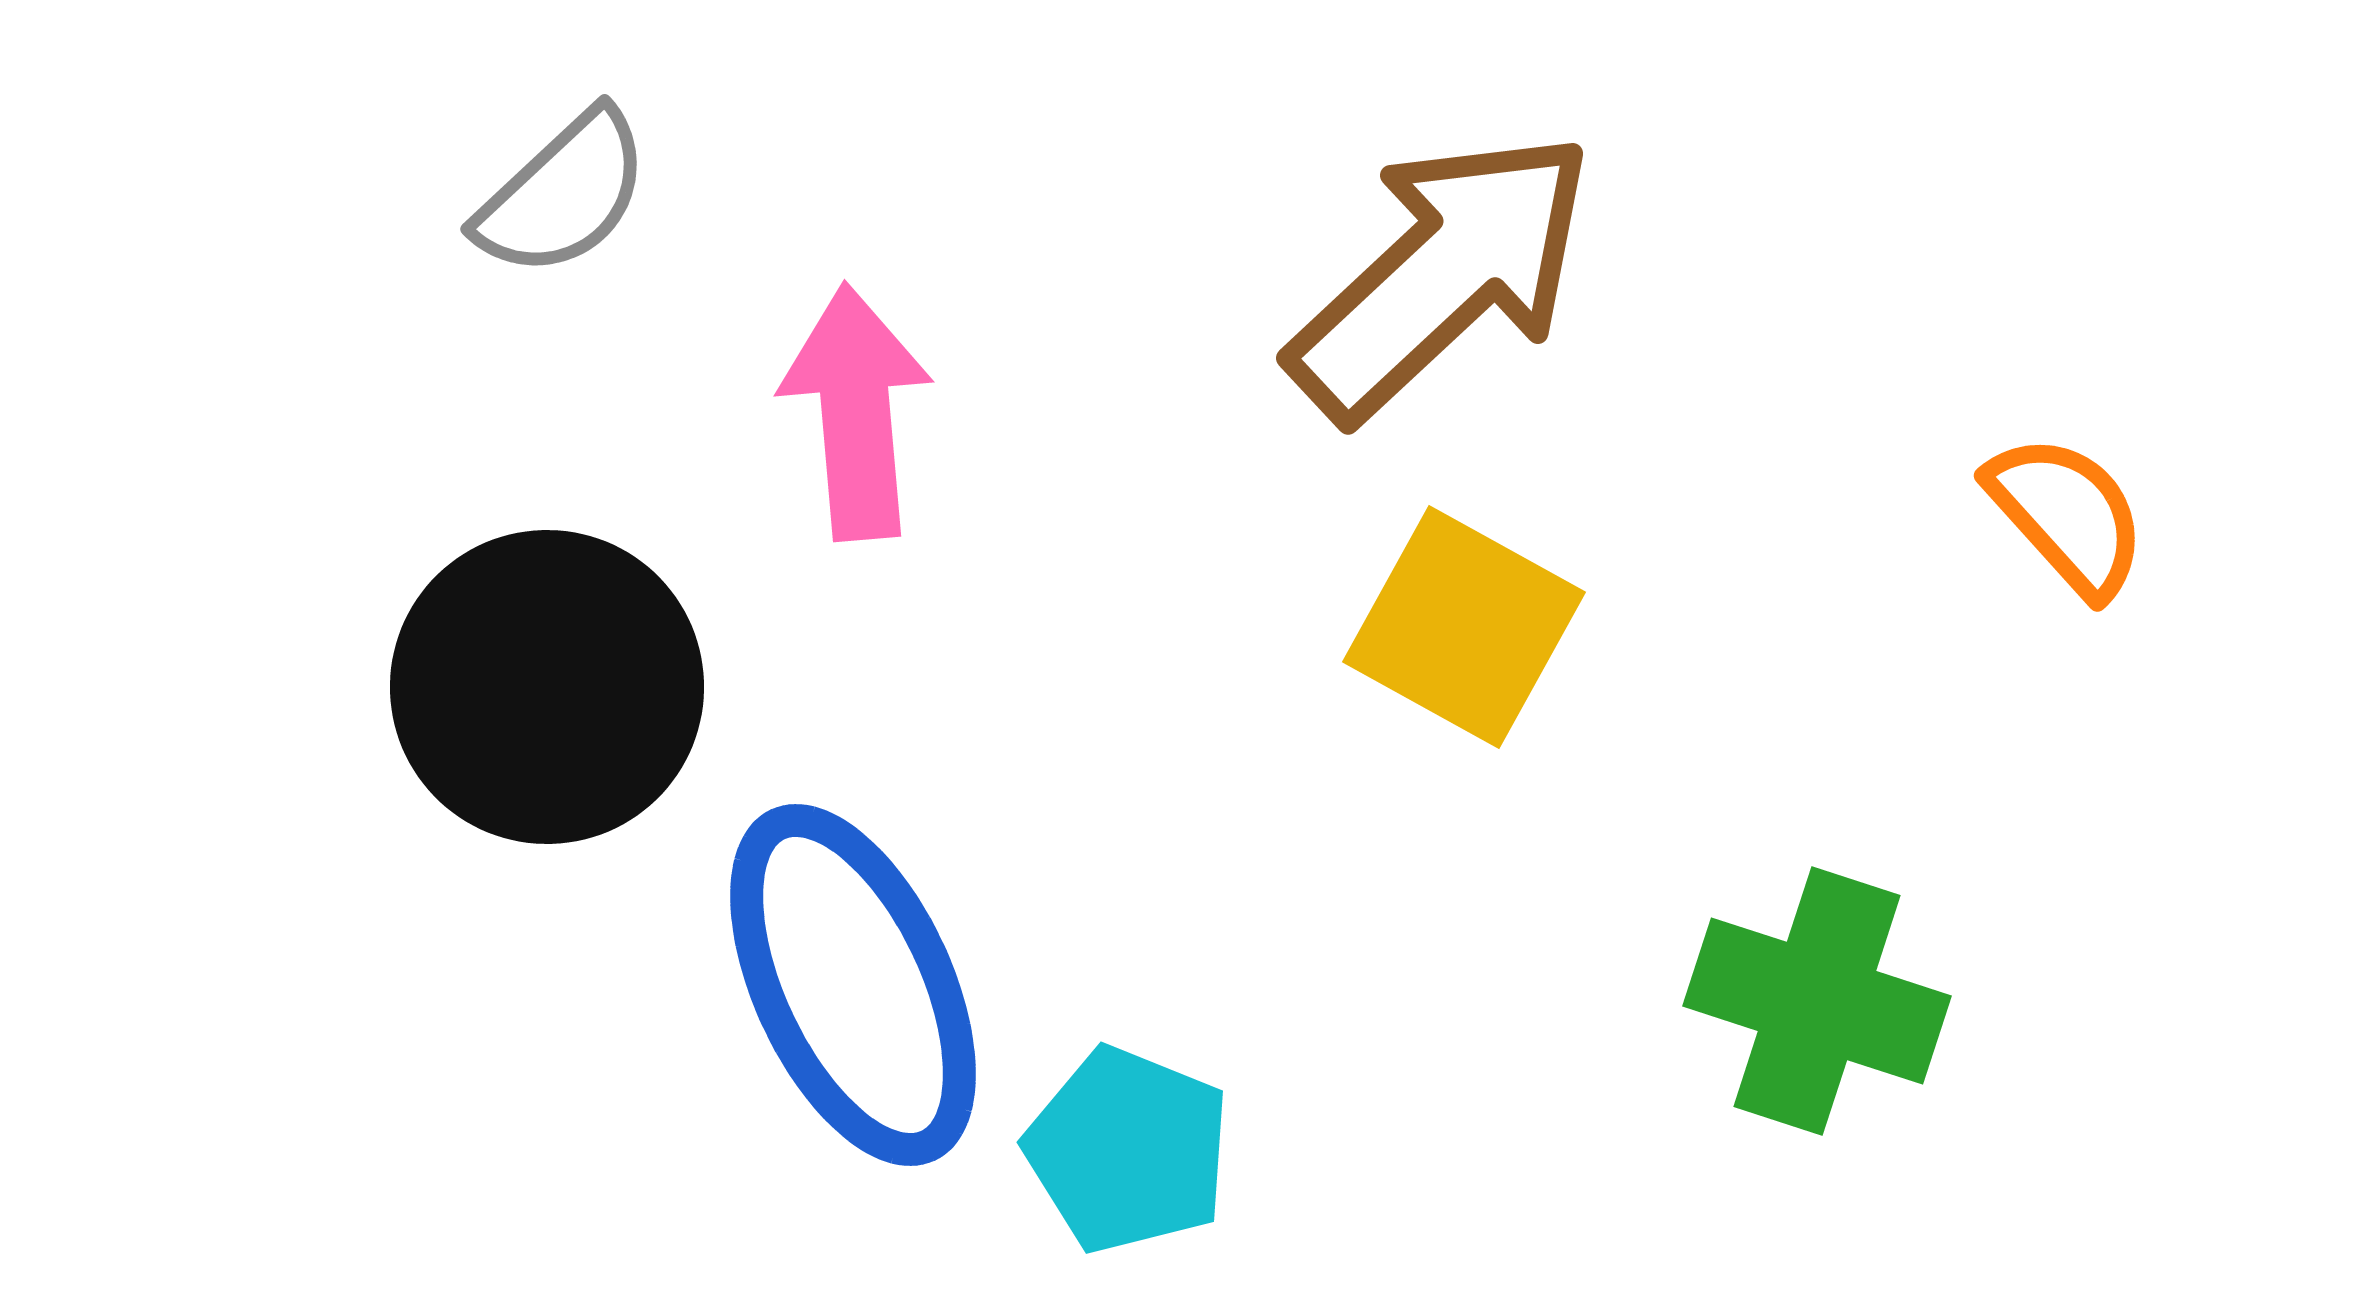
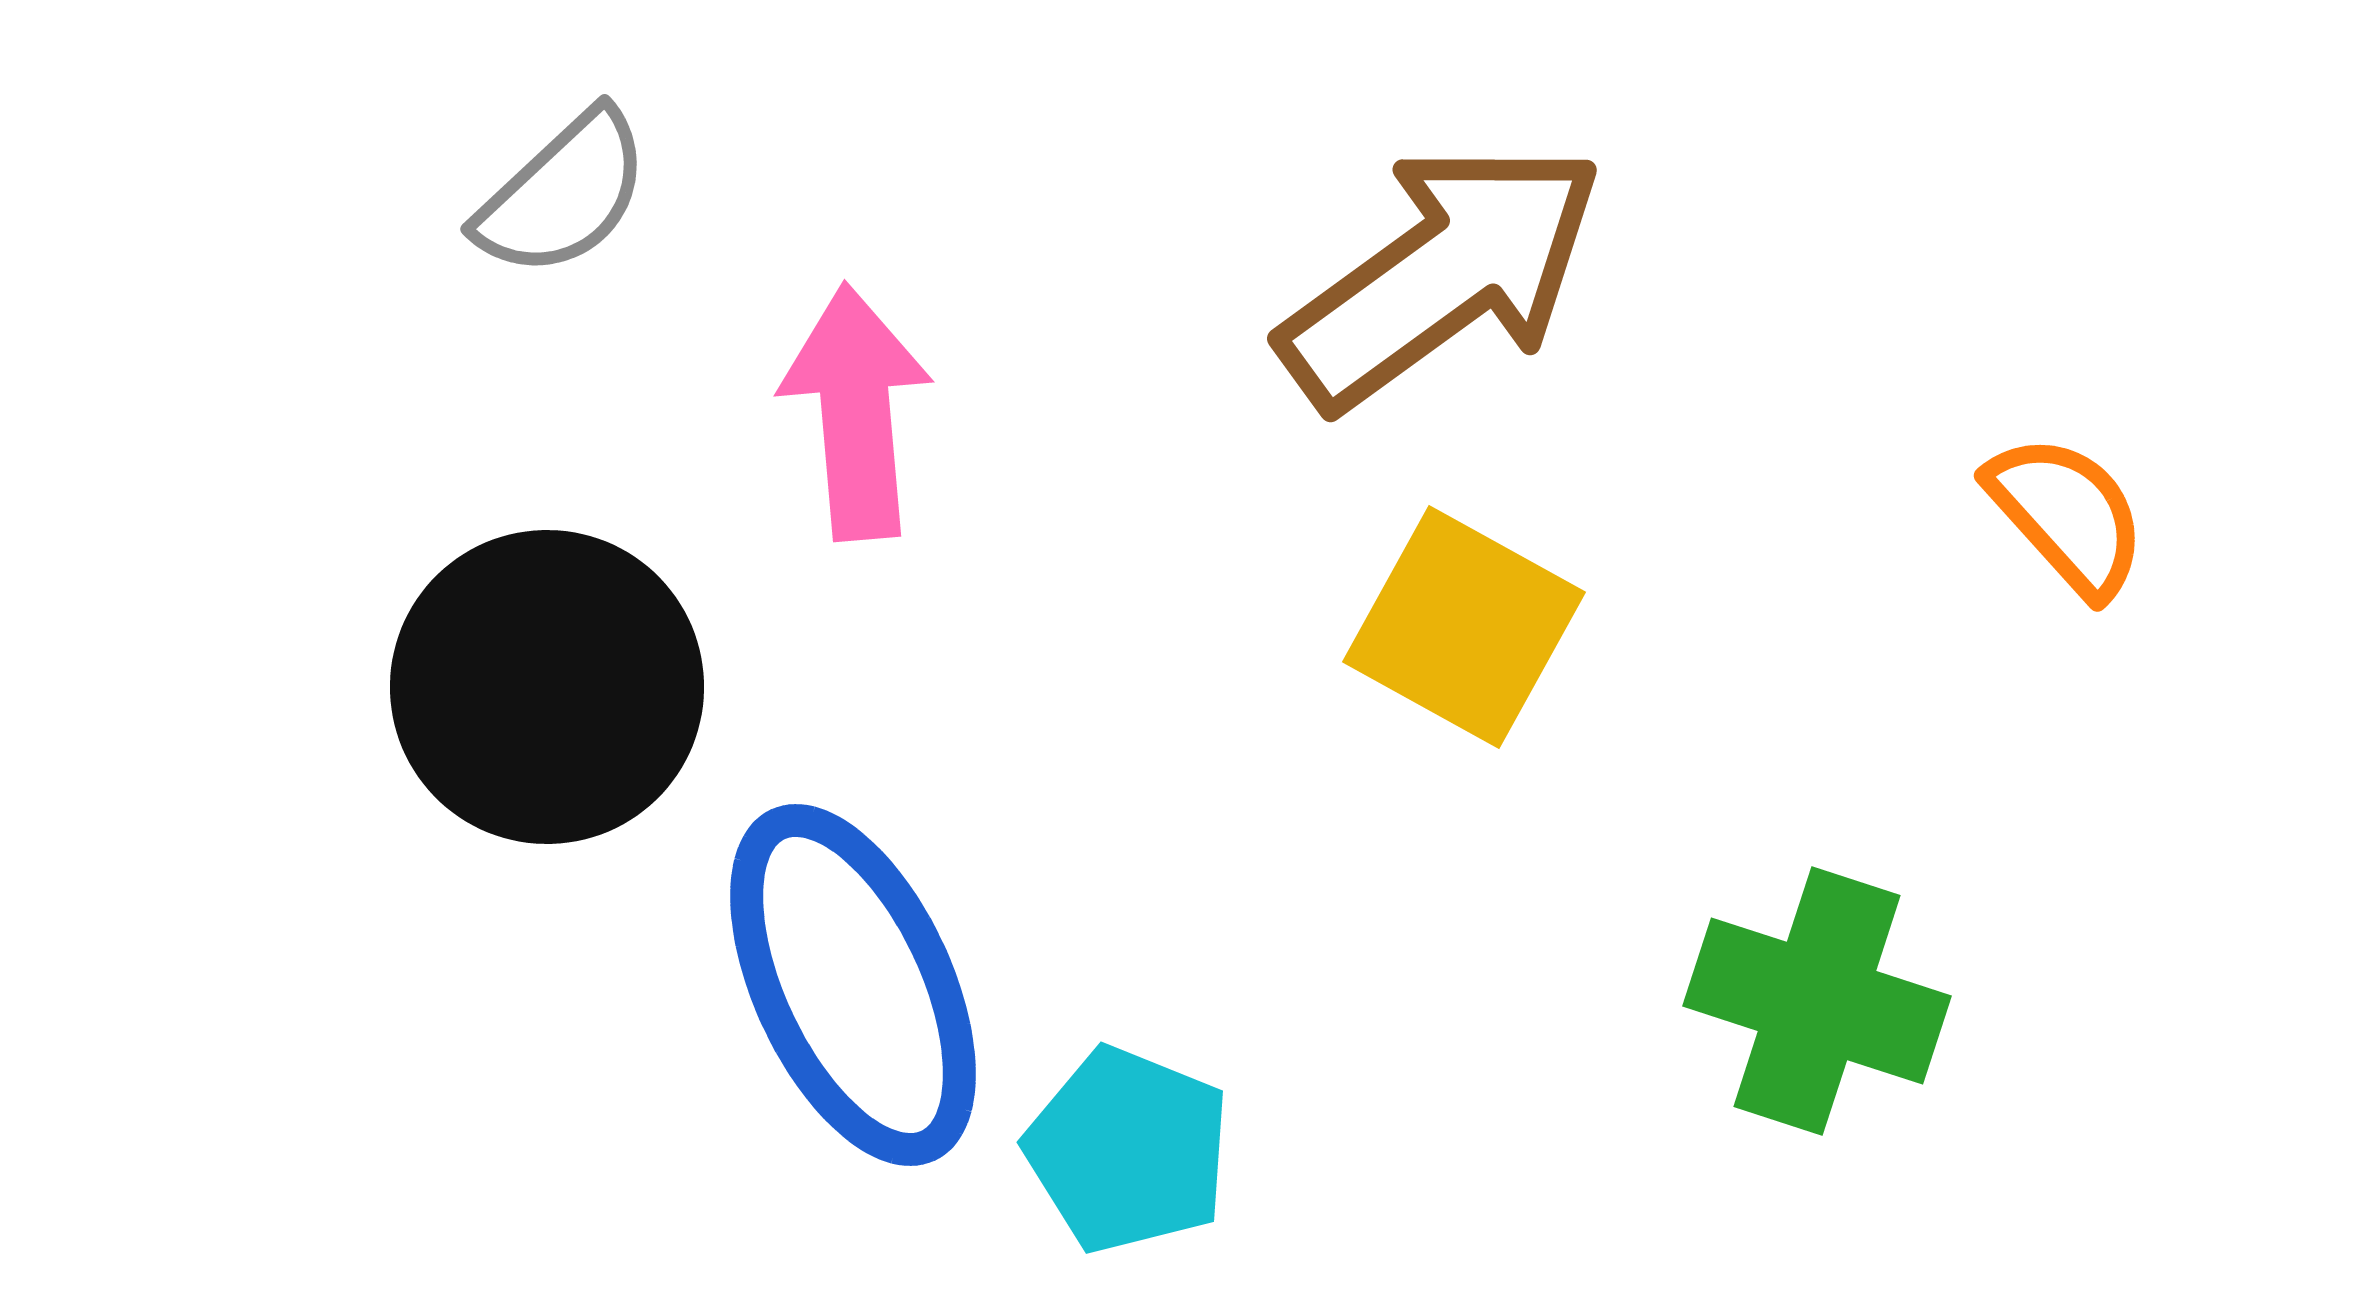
brown arrow: rotated 7 degrees clockwise
